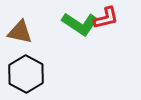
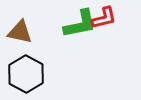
red L-shape: moved 2 px left
green L-shape: rotated 45 degrees counterclockwise
